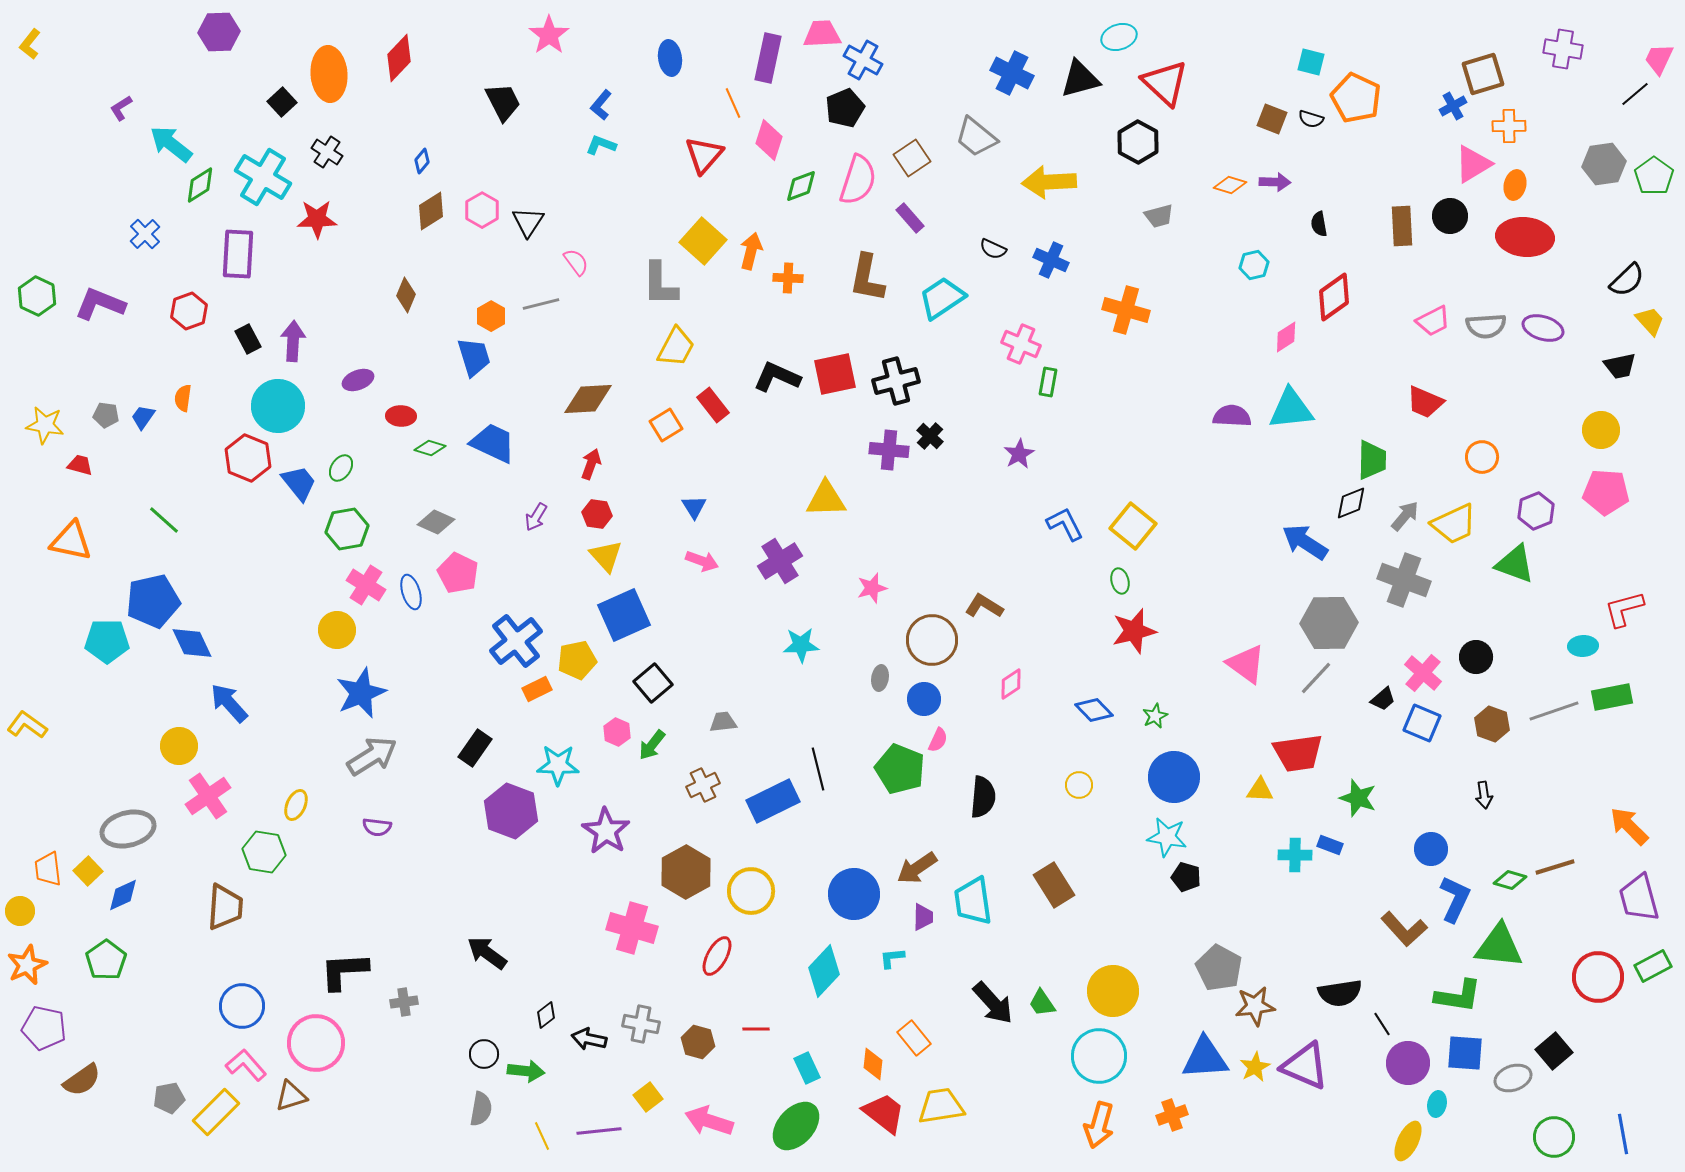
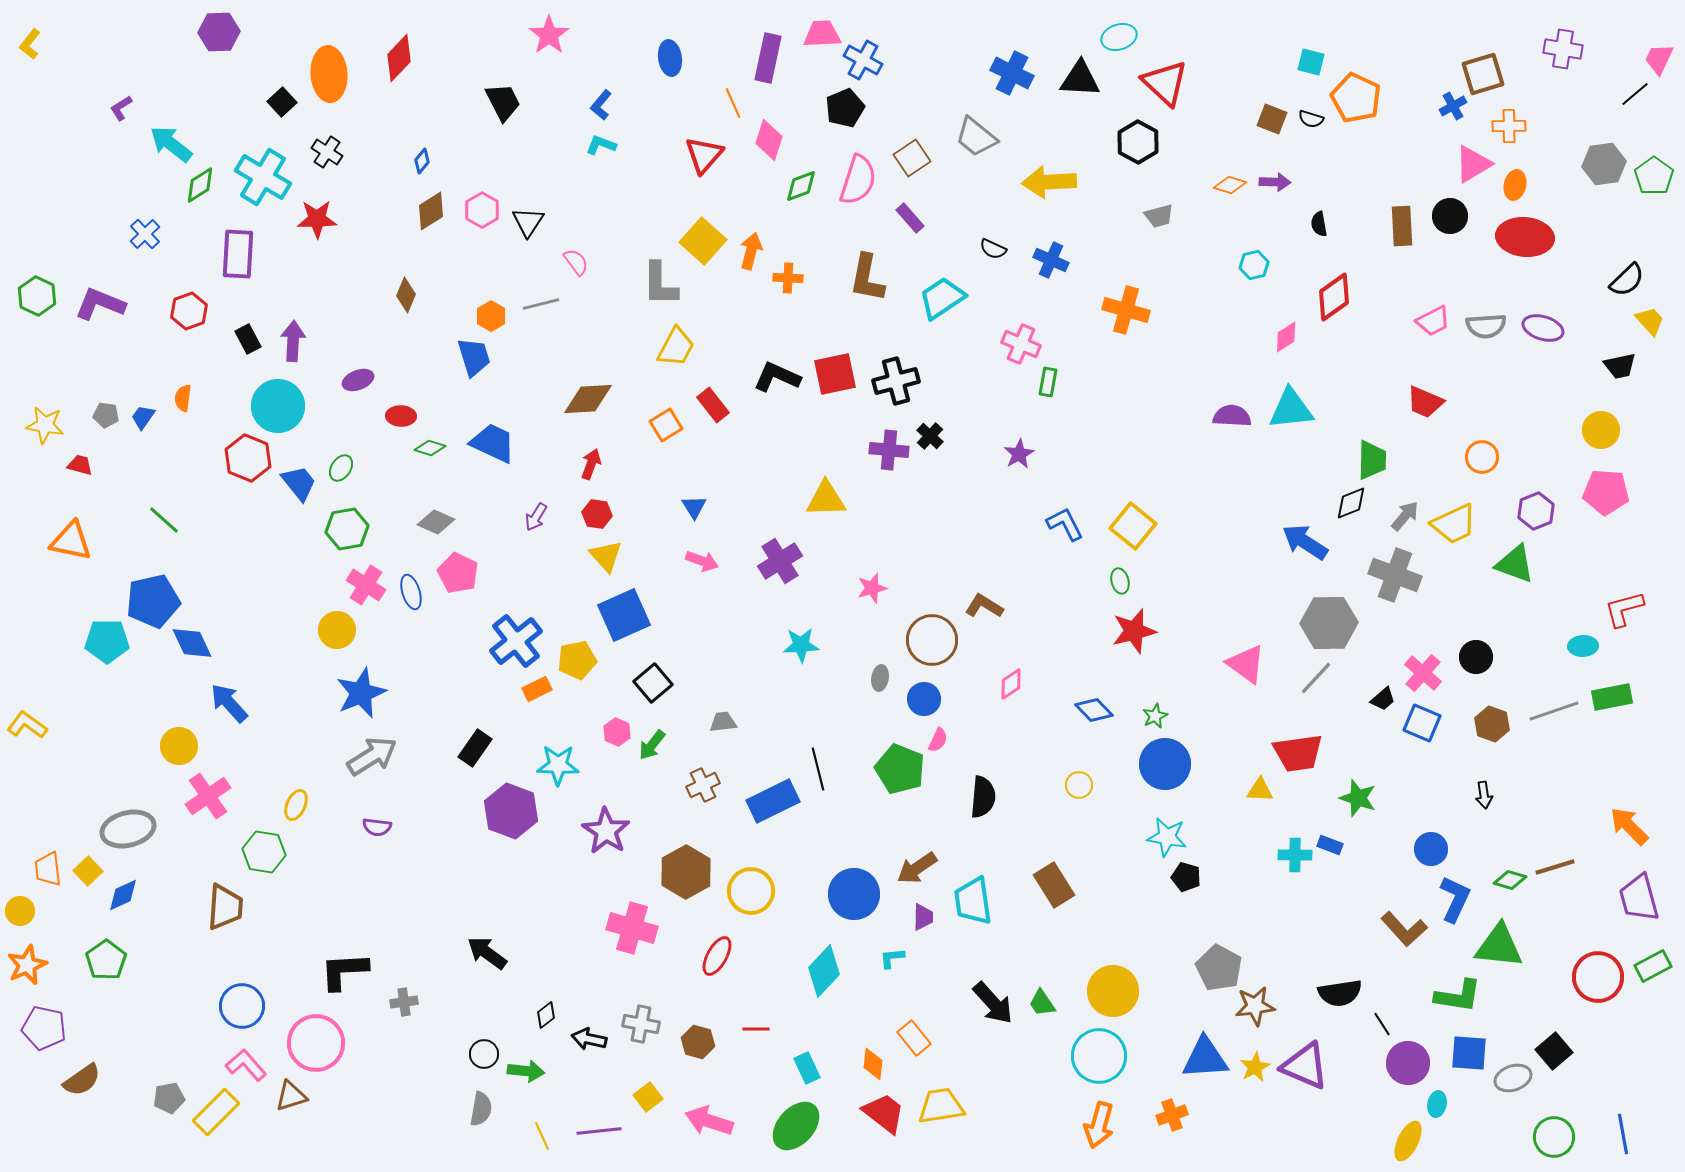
black triangle at (1080, 79): rotated 18 degrees clockwise
gray cross at (1404, 580): moved 9 px left, 5 px up
blue circle at (1174, 777): moved 9 px left, 13 px up
blue square at (1465, 1053): moved 4 px right
